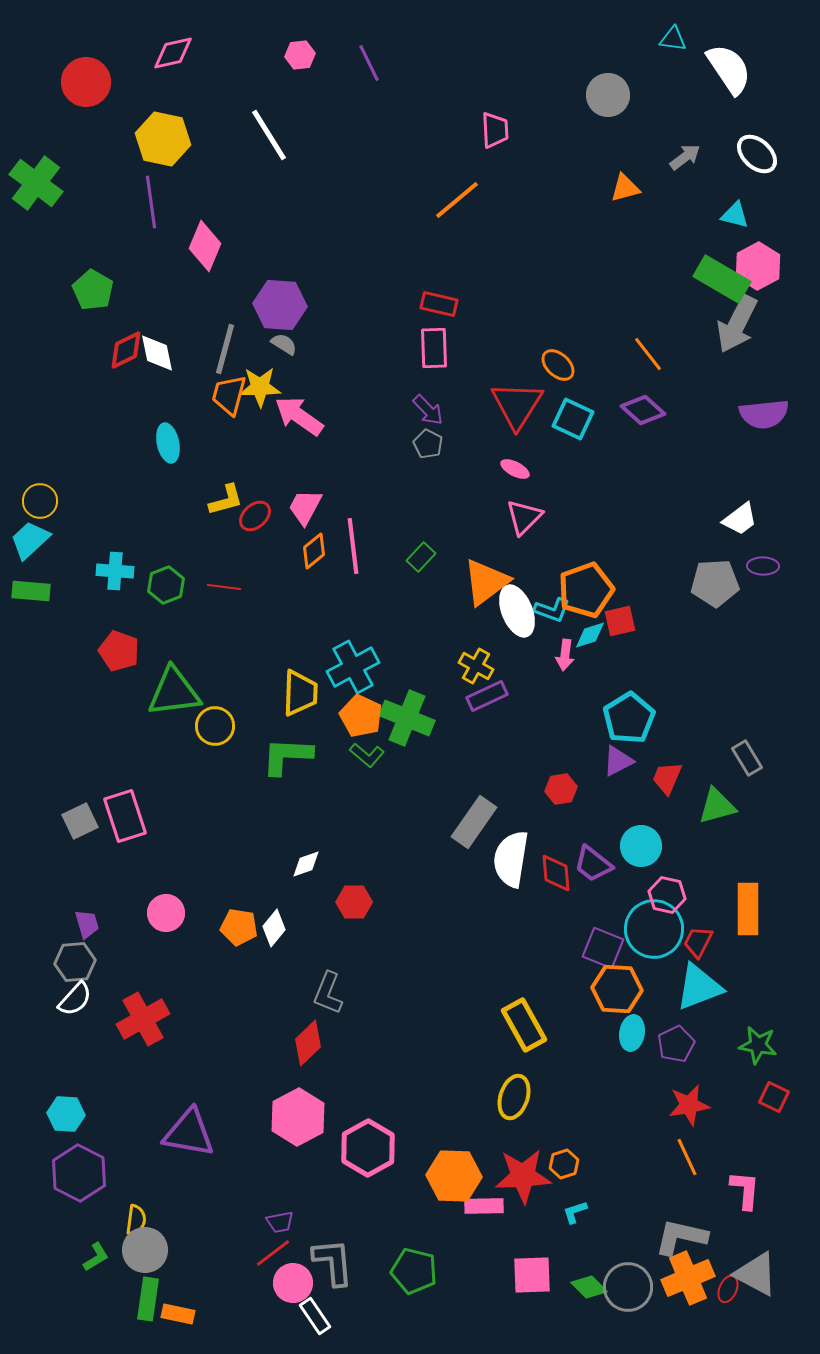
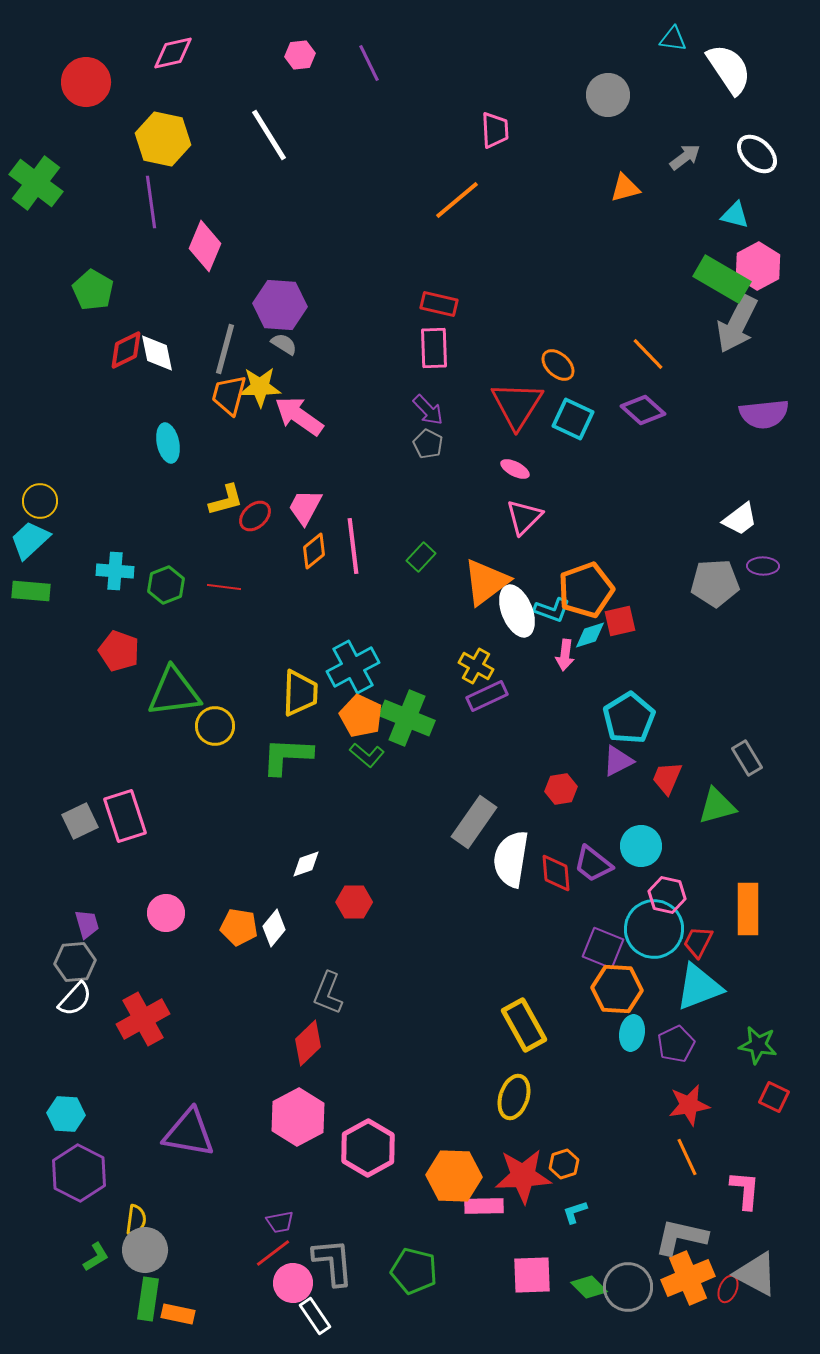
orange line at (648, 354): rotated 6 degrees counterclockwise
